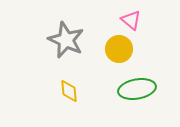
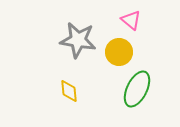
gray star: moved 12 px right; rotated 15 degrees counterclockwise
yellow circle: moved 3 px down
green ellipse: rotated 54 degrees counterclockwise
